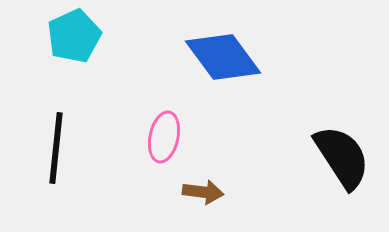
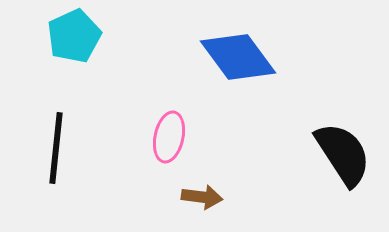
blue diamond: moved 15 px right
pink ellipse: moved 5 px right
black semicircle: moved 1 px right, 3 px up
brown arrow: moved 1 px left, 5 px down
